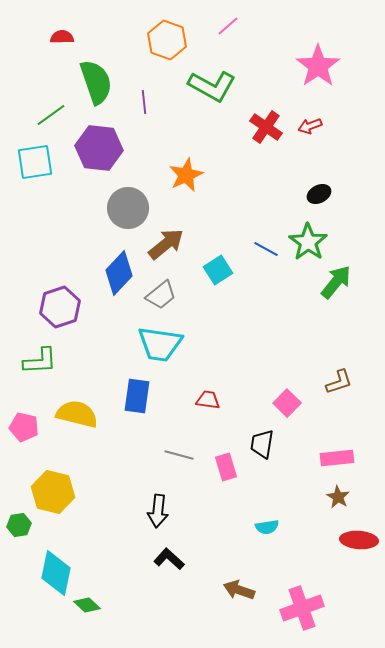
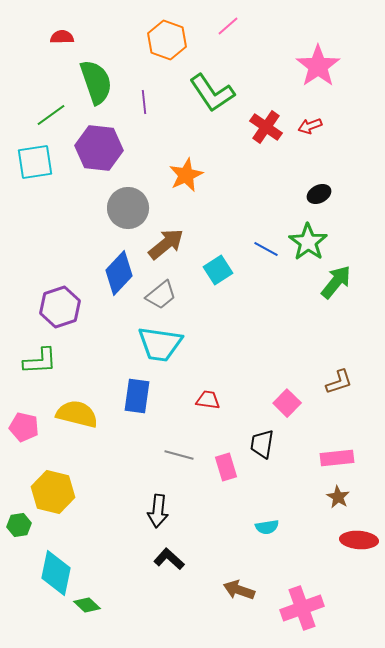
green L-shape at (212, 86): moved 7 px down; rotated 27 degrees clockwise
